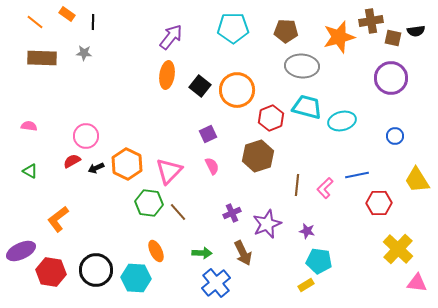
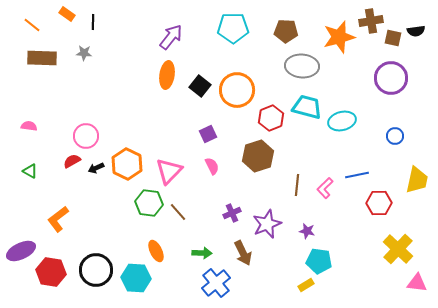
orange line at (35, 22): moved 3 px left, 3 px down
yellow trapezoid at (417, 180): rotated 136 degrees counterclockwise
